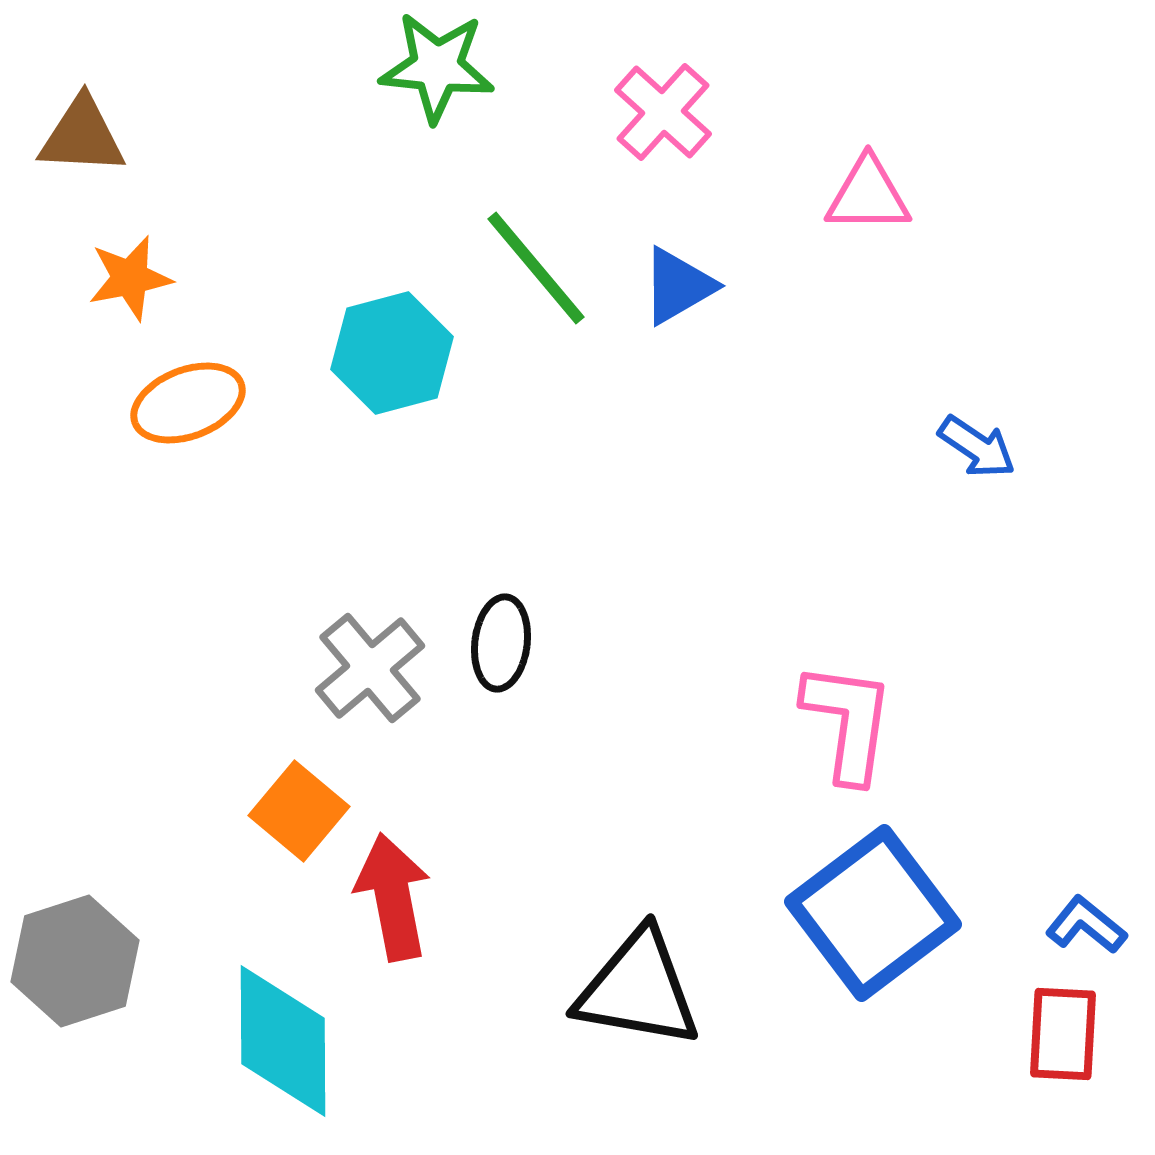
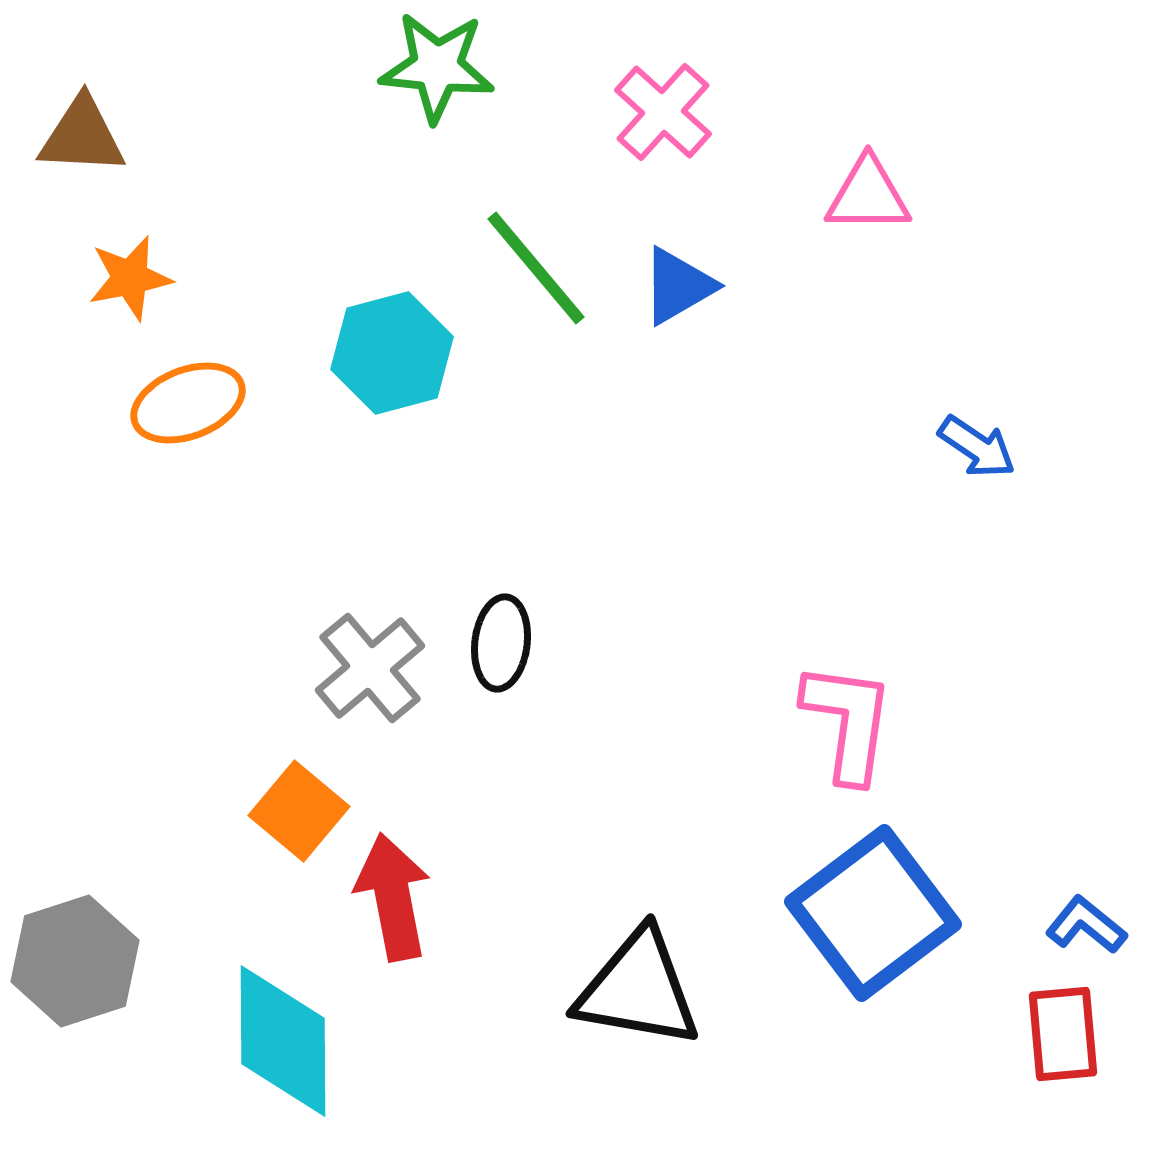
red rectangle: rotated 8 degrees counterclockwise
